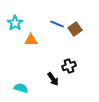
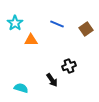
brown square: moved 11 px right
black arrow: moved 1 px left, 1 px down
